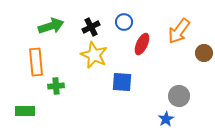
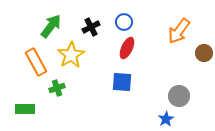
green arrow: rotated 35 degrees counterclockwise
red ellipse: moved 15 px left, 4 px down
yellow star: moved 23 px left; rotated 16 degrees clockwise
orange rectangle: rotated 24 degrees counterclockwise
green cross: moved 1 px right, 2 px down; rotated 14 degrees counterclockwise
green rectangle: moved 2 px up
